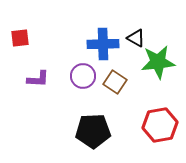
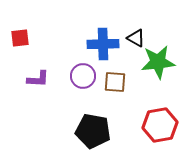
brown square: rotated 30 degrees counterclockwise
black pentagon: rotated 12 degrees clockwise
